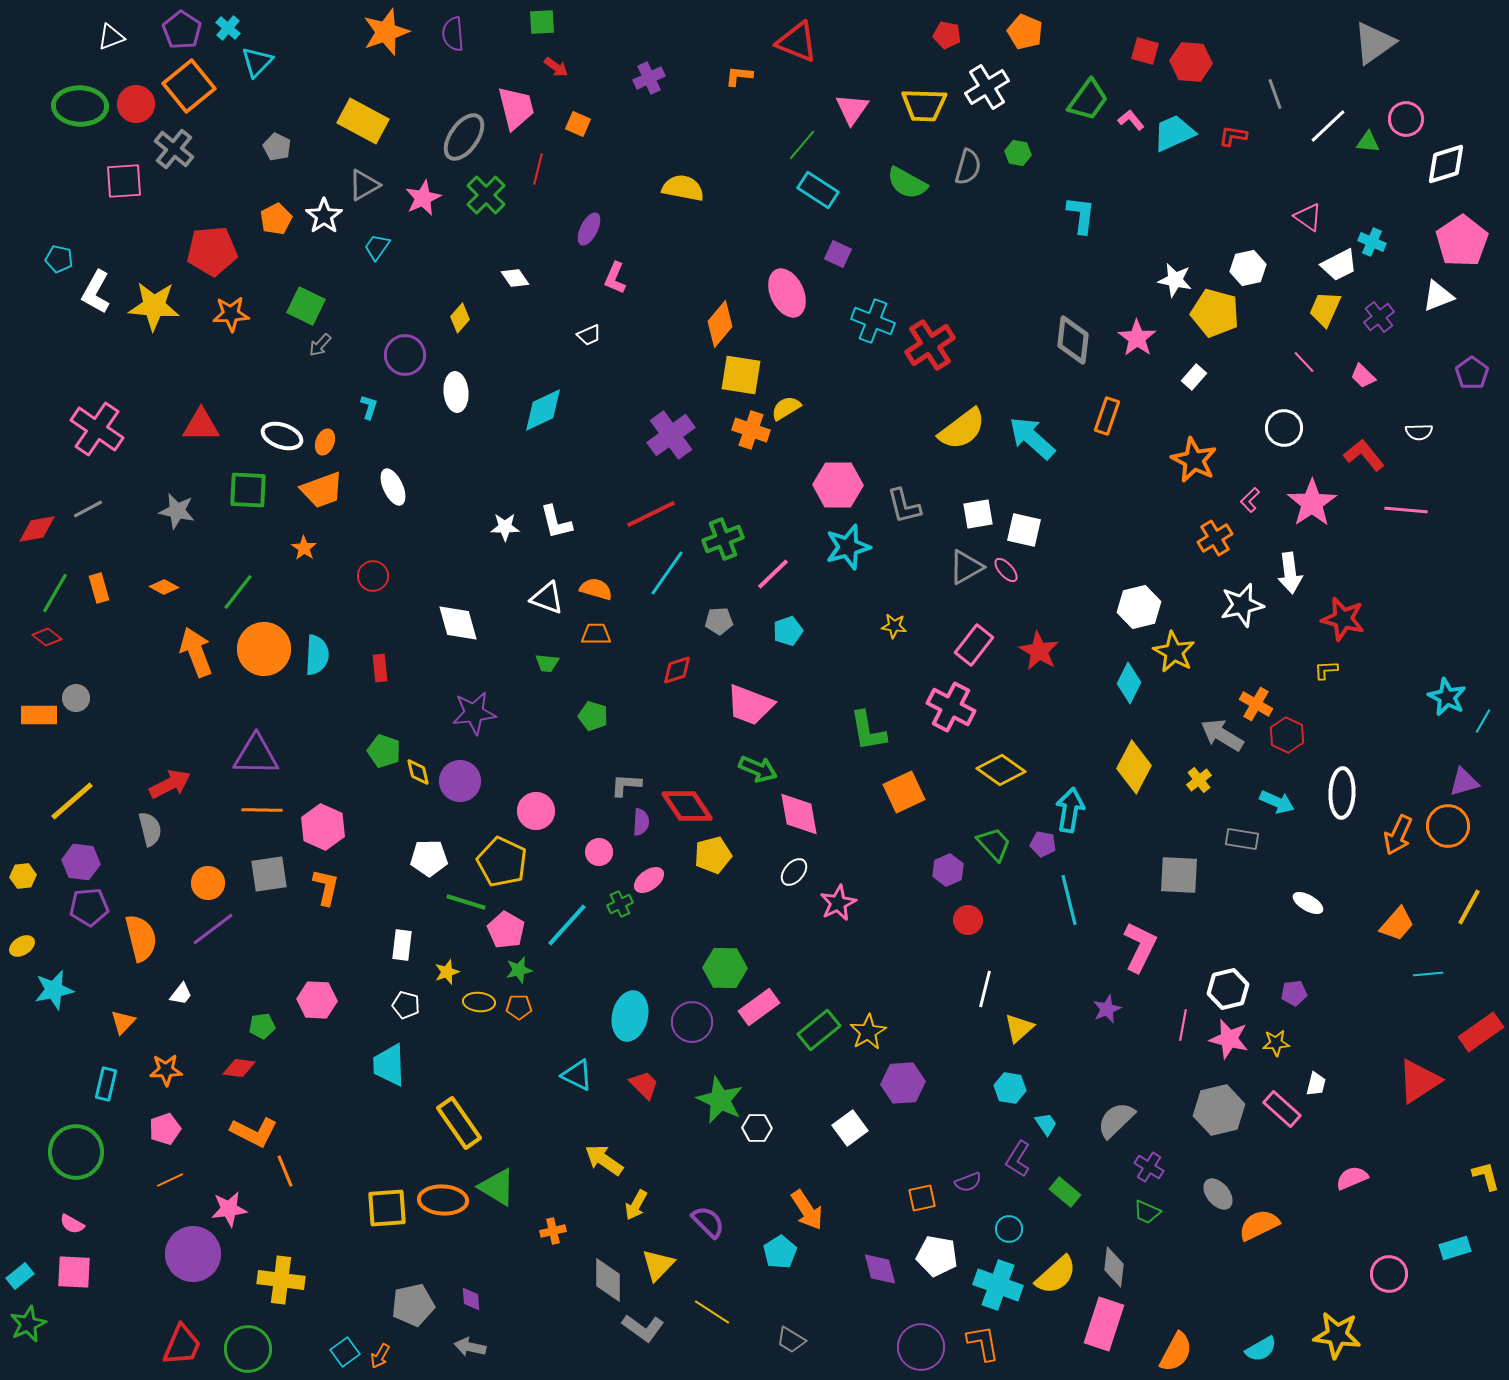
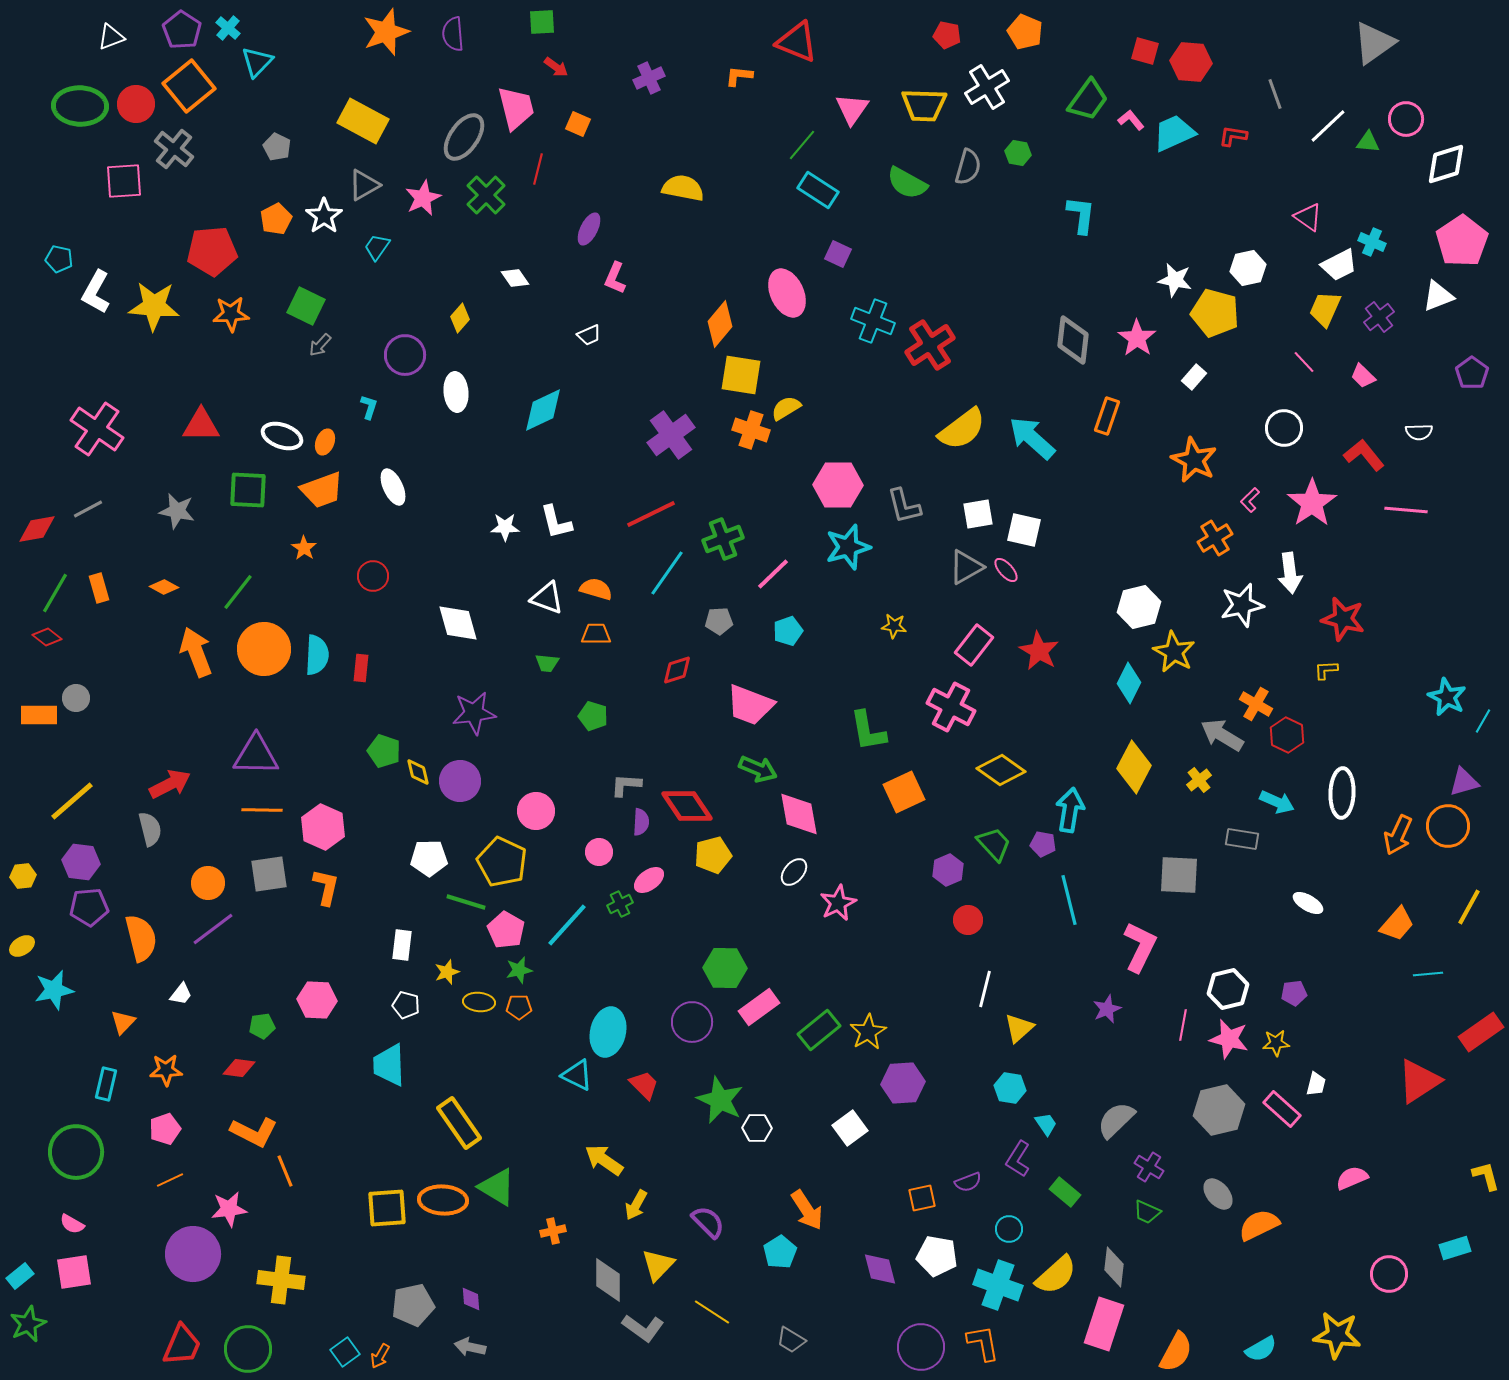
red rectangle at (380, 668): moved 19 px left; rotated 12 degrees clockwise
cyan ellipse at (630, 1016): moved 22 px left, 16 px down
pink square at (74, 1272): rotated 12 degrees counterclockwise
